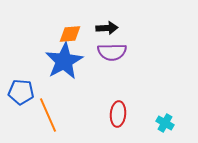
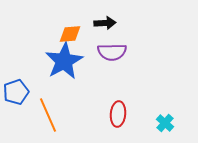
black arrow: moved 2 px left, 5 px up
blue pentagon: moved 5 px left; rotated 25 degrees counterclockwise
cyan cross: rotated 12 degrees clockwise
